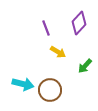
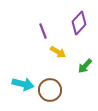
purple line: moved 3 px left, 3 px down
